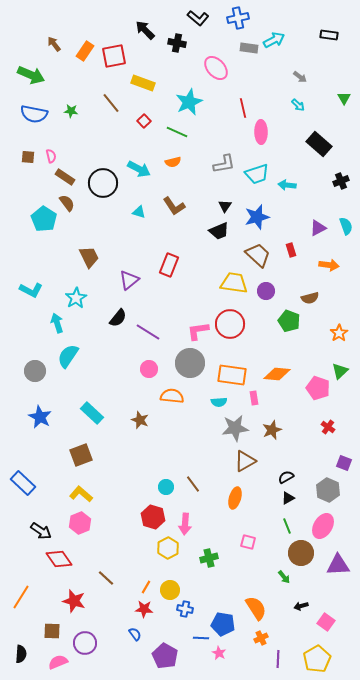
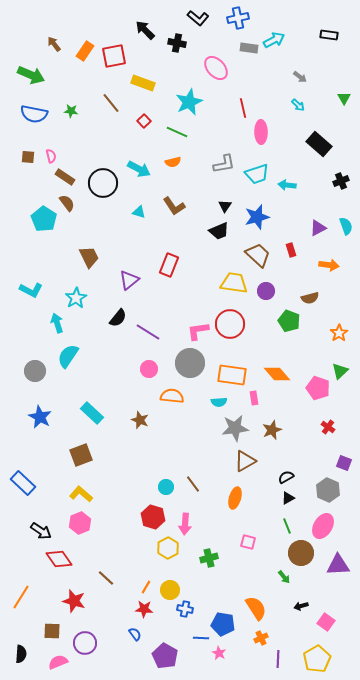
orange diamond at (277, 374): rotated 44 degrees clockwise
